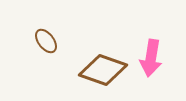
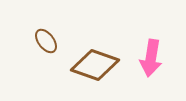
brown diamond: moved 8 px left, 5 px up
